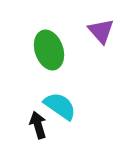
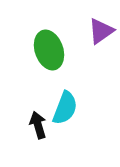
purple triangle: rotated 36 degrees clockwise
cyan semicircle: moved 5 px right, 2 px down; rotated 76 degrees clockwise
